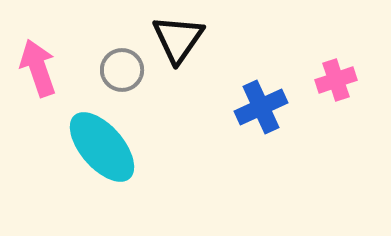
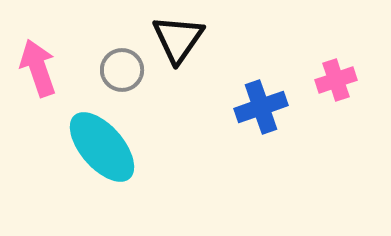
blue cross: rotated 6 degrees clockwise
